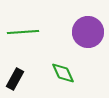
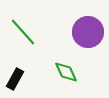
green line: rotated 52 degrees clockwise
green diamond: moved 3 px right, 1 px up
